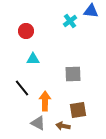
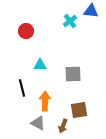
cyan triangle: moved 7 px right, 6 px down
black line: rotated 24 degrees clockwise
brown square: moved 1 px right
brown arrow: rotated 80 degrees counterclockwise
